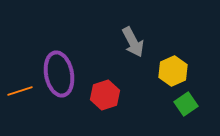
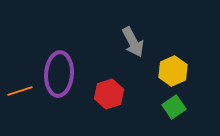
purple ellipse: rotated 15 degrees clockwise
red hexagon: moved 4 px right, 1 px up
green square: moved 12 px left, 3 px down
